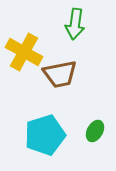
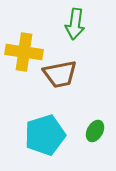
yellow cross: rotated 21 degrees counterclockwise
